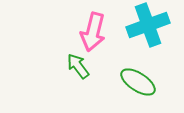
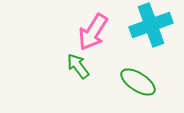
cyan cross: moved 3 px right
pink arrow: rotated 18 degrees clockwise
